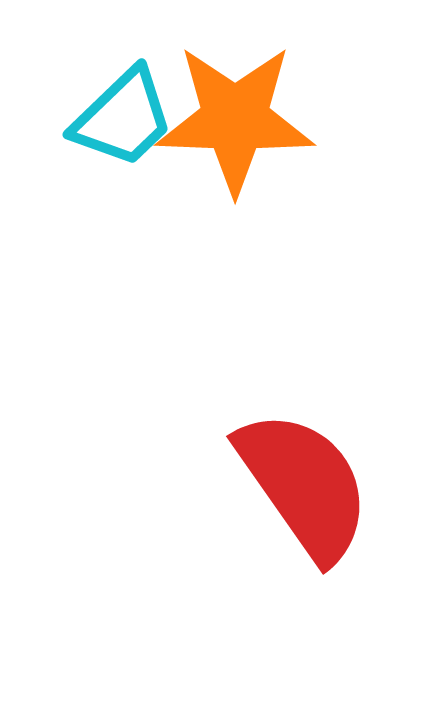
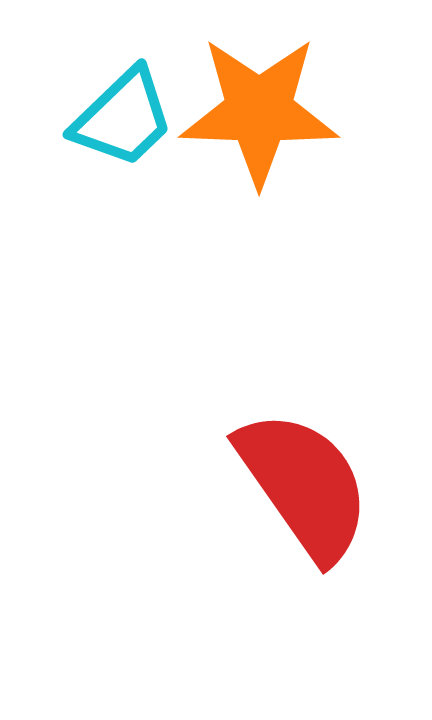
orange star: moved 24 px right, 8 px up
